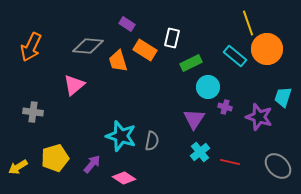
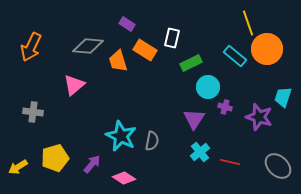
cyan star: rotated 8 degrees clockwise
